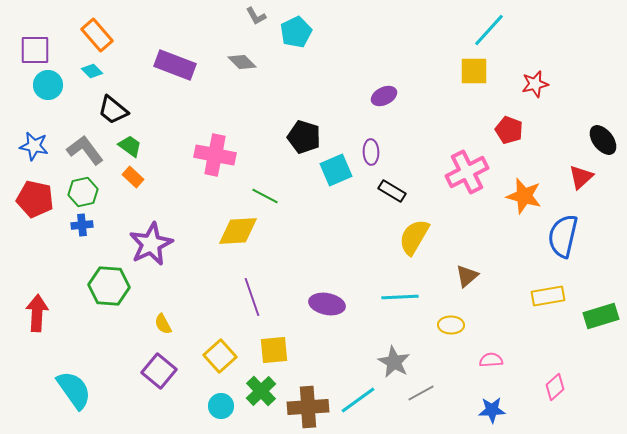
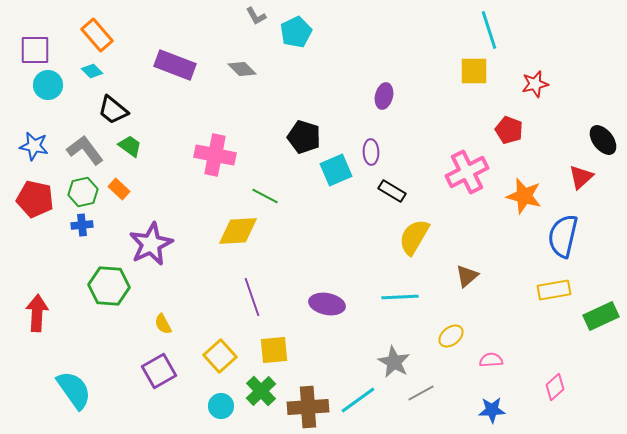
cyan line at (489, 30): rotated 60 degrees counterclockwise
gray diamond at (242, 62): moved 7 px down
purple ellipse at (384, 96): rotated 50 degrees counterclockwise
orange rectangle at (133, 177): moved 14 px left, 12 px down
yellow rectangle at (548, 296): moved 6 px right, 6 px up
green rectangle at (601, 316): rotated 8 degrees counterclockwise
yellow ellipse at (451, 325): moved 11 px down; rotated 40 degrees counterclockwise
purple square at (159, 371): rotated 20 degrees clockwise
